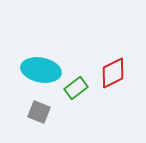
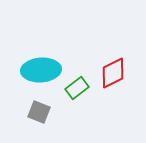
cyan ellipse: rotated 15 degrees counterclockwise
green rectangle: moved 1 px right
